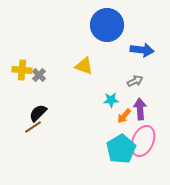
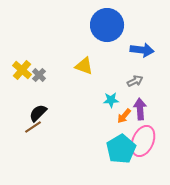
yellow cross: rotated 36 degrees clockwise
